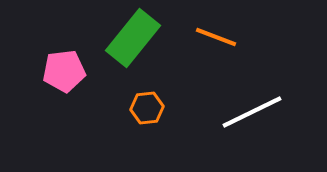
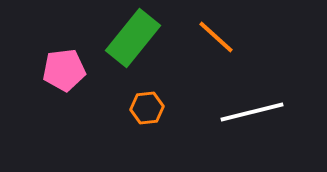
orange line: rotated 21 degrees clockwise
pink pentagon: moved 1 px up
white line: rotated 12 degrees clockwise
